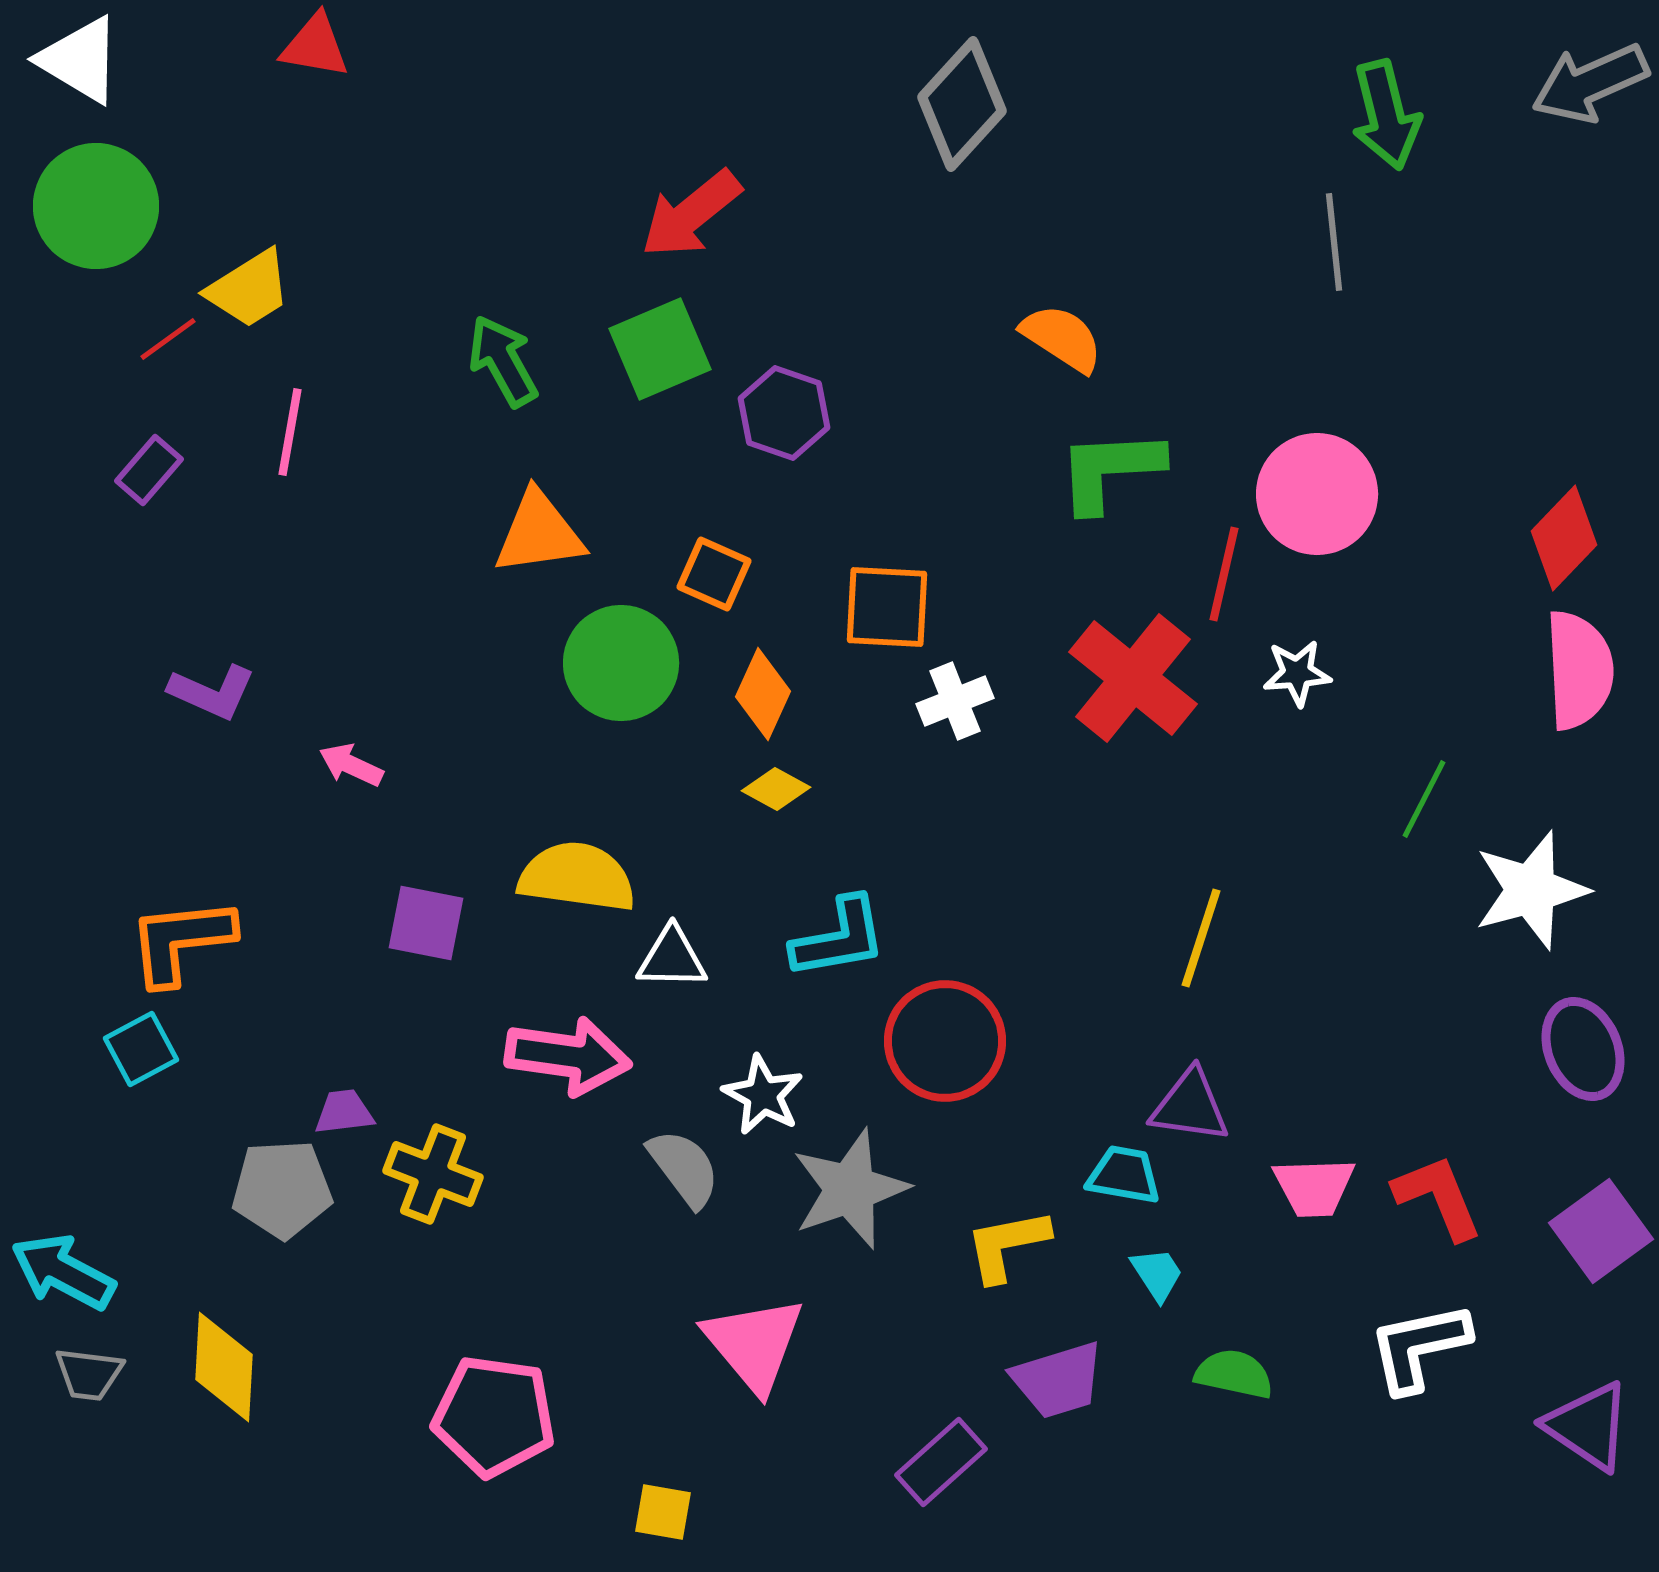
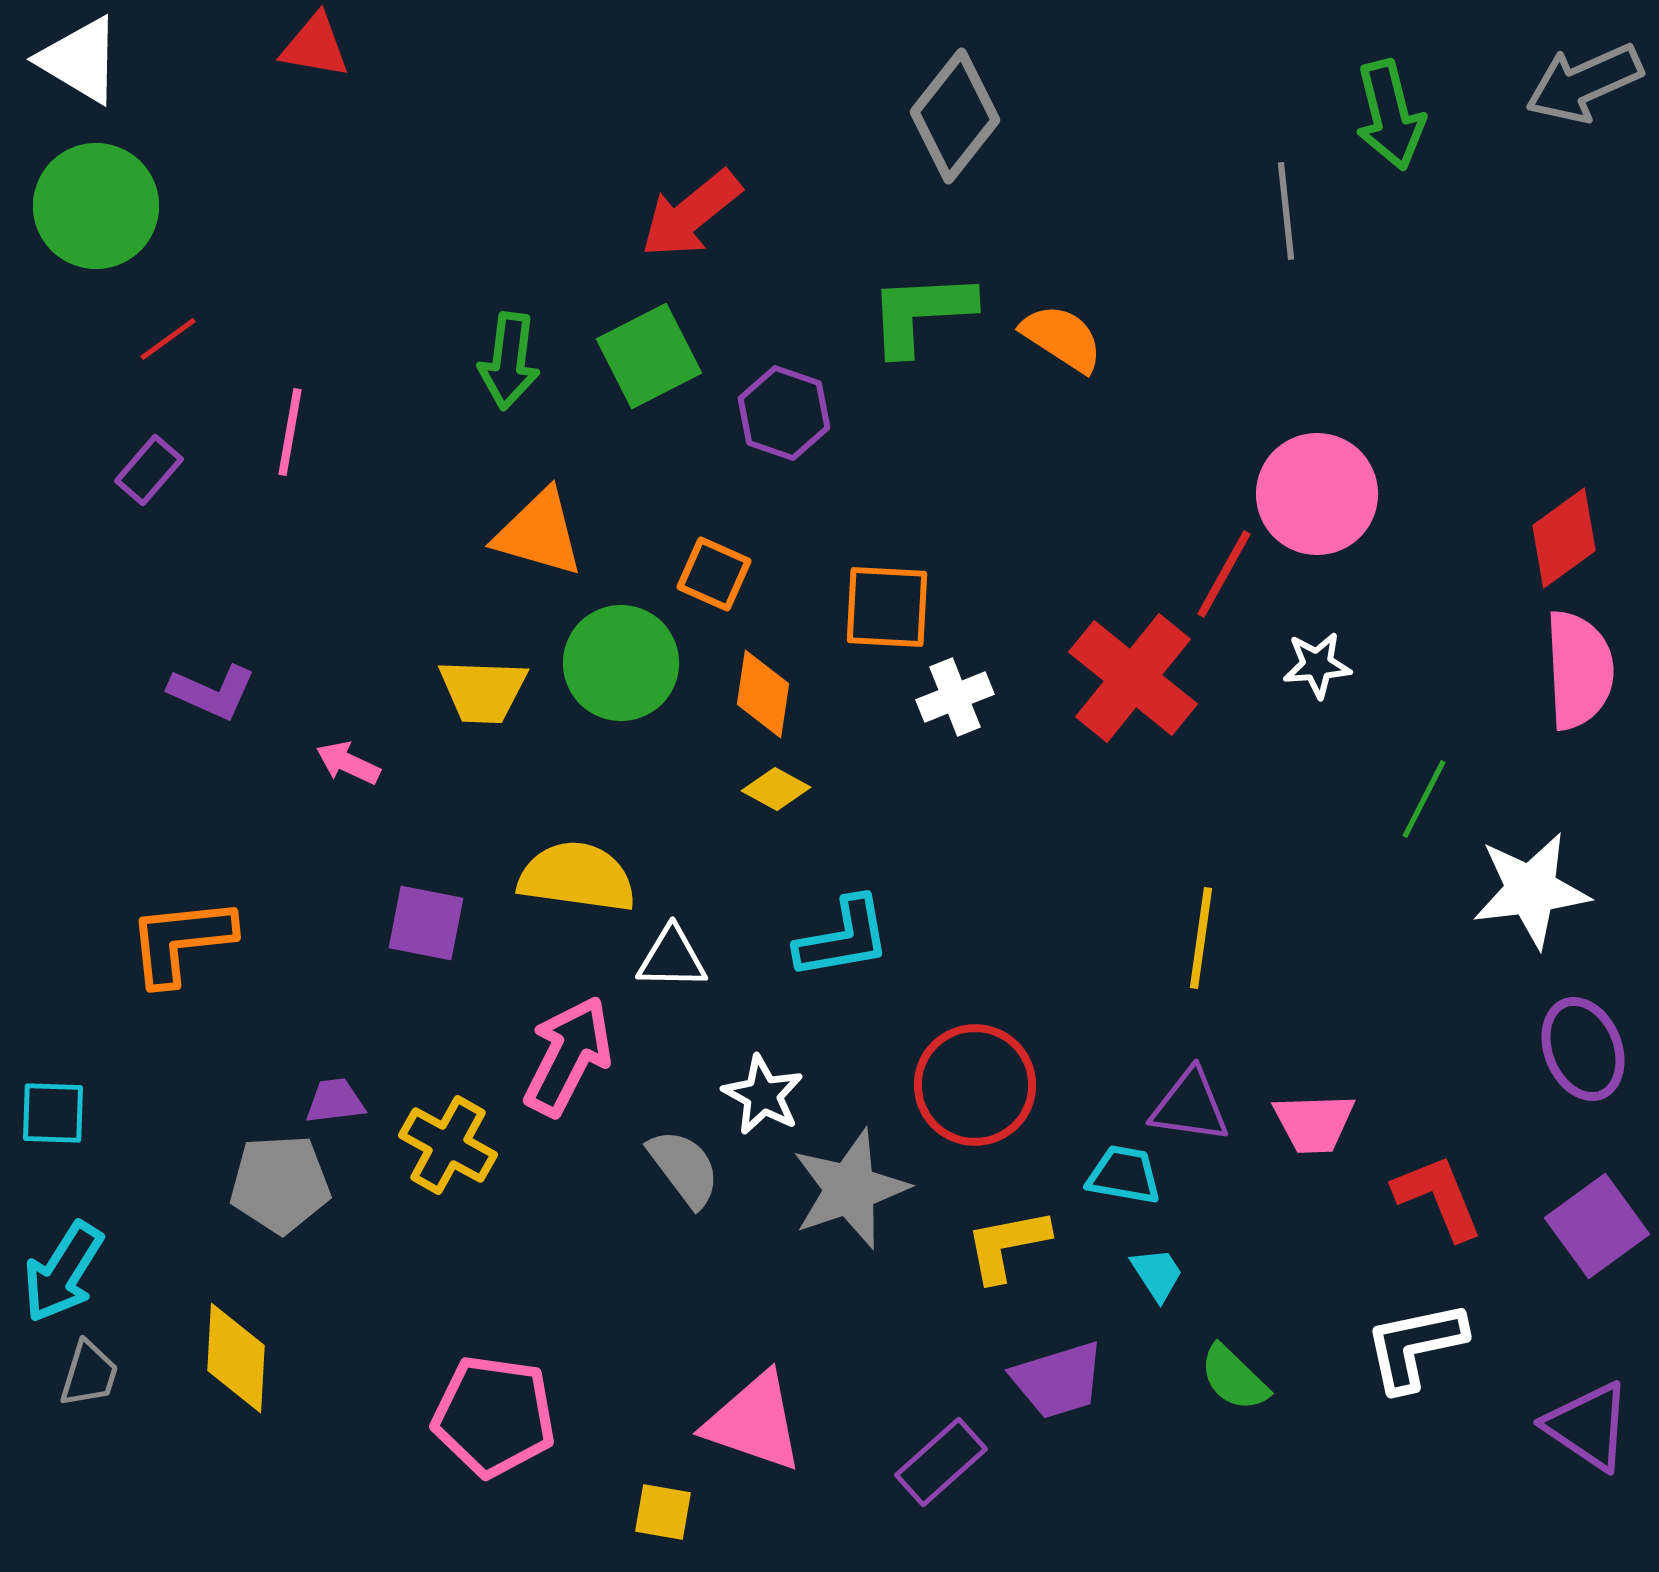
gray arrow at (1590, 83): moved 6 px left
gray diamond at (962, 104): moved 7 px left, 12 px down; rotated 4 degrees counterclockwise
green arrow at (1386, 115): moved 4 px right
gray line at (1334, 242): moved 48 px left, 31 px up
yellow trapezoid at (249, 289): moved 234 px right, 402 px down; rotated 34 degrees clockwise
green square at (660, 349): moved 11 px left, 7 px down; rotated 4 degrees counterclockwise
green arrow at (503, 361): moved 6 px right; rotated 144 degrees counterclockwise
green L-shape at (1110, 470): moved 189 px left, 157 px up
orange triangle at (539, 533): rotated 24 degrees clockwise
red diamond at (1564, 538): rotated 10 degrees clockwise
red line at (1224, 574): rotated 16 degrees clockwise
white star at (1297, 673): moved 20 px right, 8 px up
orange diamond at (763, 694): rotated 16 degrees counterclockwise
white cross at (955, 701): moved 4 px up
pink arrow at (351, 765): moved 3 px left, 2 px up
white star at (1531, 890): rotated 8 degrees clockwise
cyan L-shape at (839, 938): moved 4 px right
yellow line at (1201, 938): rotated 10 degrees counterclockwise
red circle at (945, 1041): moved 30 px right, 44 px down
cyan square at (141, 1049): moved 88 px left, 64 px down; rotated 30 degrees clockwise
pink arrow at (568, 1056): rotated 71 degrees counterclockwise
purple trapezoid at (344, 1112): moved 9 px left, 11 px up
yellow cross at (433, 1174): moved 15 px right, 29 px up; rotated 8 degrees clockwise
pink trapezoid at (1314, 1187): moved 64 px up
gray pentagon at (282, 1189): moved 2 px left, 5 px up
purple square at (1601, 1231): moved 4 px left, 5 px up
cyan arrow at (63, 1272): rotated 86 degrees counterclockwise
pink triangle at (754, 1344): moved 78 px down; rotated 31 degrees counterclockwise
white L-shape at (1419, 1347): moved 4 px left, 1 px up
yellow diamond at (224, 1367): moved 12 px right, 9 px up
gray trapezoid at (89, 1374): rotated 80 degrees counterclockwise
green semicircle at (1234, 1374): moved 4 px down; rotated 148 degrees counterclockwise
